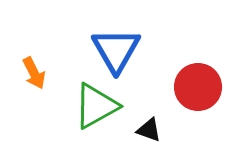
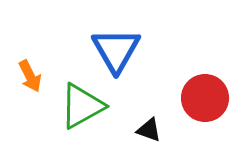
orange arrow: moved 4 px left, 3 px down
red circle: moved 7 px right, 11 px down
green triangle: moved 14 px left
